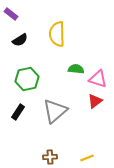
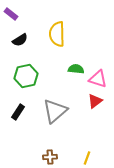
green hexagon: moved 1 px left, 3 px up
yellow line: rotated 48 degrees counterclockwise
